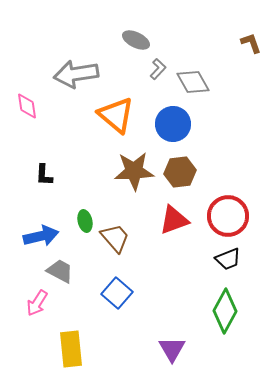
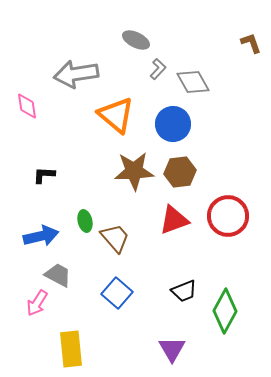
black L-shape: rotated 90 degrees clockwise
black trapezoid: moved 44 px left, 32 px down
gray trapezoid: moved 2 px left, 4 px down
